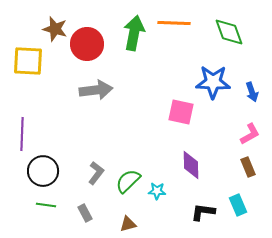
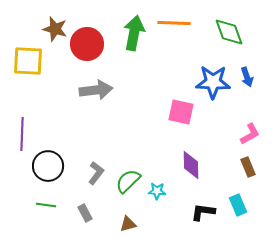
blue arrow: moved 5 px left, 15 px up
black circle: moved 5 px right, 5 px up
